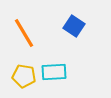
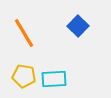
blue square: moved 4 px right; rotated 10 degrees clockwise
cyan rectangle: moved 7 px down
